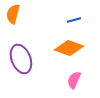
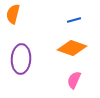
orange diamond: moved 3 px right
purple ellipse: rotated 24 degrees clockwise
